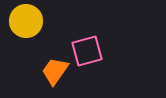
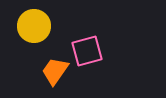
yellow circle: moved 8 px right, 5 px down
